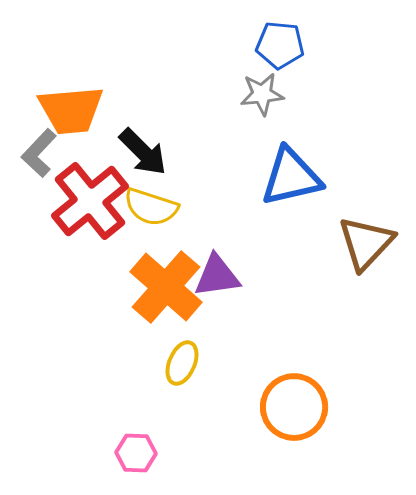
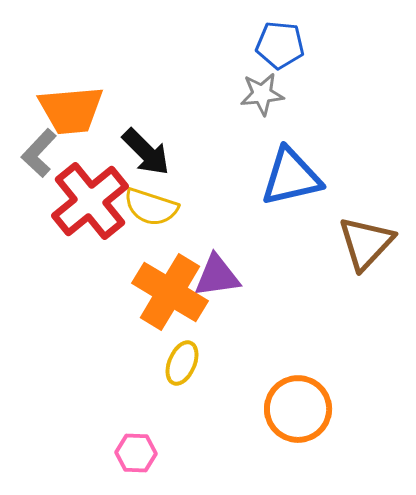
black arrow: moved 3 px right
orange cross: moved 4 px right, 5 px down; rotated 10 degrees counterclockwise
orange circle: moved 4 px right, 2 px down
